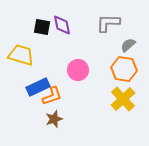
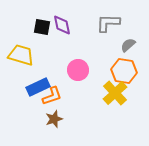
orange hexagon: moved 2 px down
yellow cross: moved 8 px left, 6 px up
